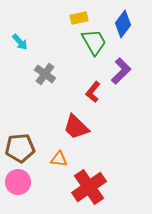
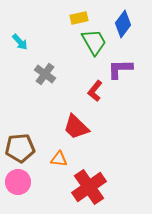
purple L-shape: moved 1 px left, 2 px up; rotated 136 degrees counterclockwise
red L-shape: moved 2 px right, 1 px up
